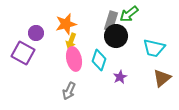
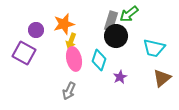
orange star: moved 2 px left
purple circle: moved 3 px up
purple square: moved 1 px right
